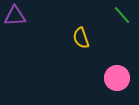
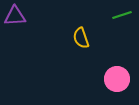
green line: rotated 66 degrees counterclockwise
pink circle: moved 1 px down
